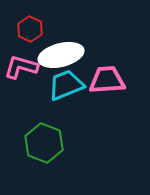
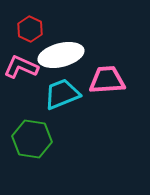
pink L-shape: rotated 8 degrees clockwise
cyan trapezoid: moved 4 px left, 9 px down
green hexagon: moved 12 px left, 4 px up; rotated 12 degrees counterclockwise
